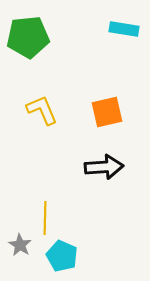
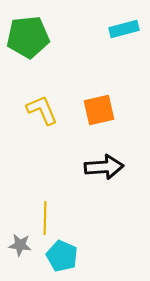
cyan rectangle: rotated 24 degrees counterclockwise
orange square: moved 8 px left, 2 px up
gray star: rotated 25 degrees counterclockwise
